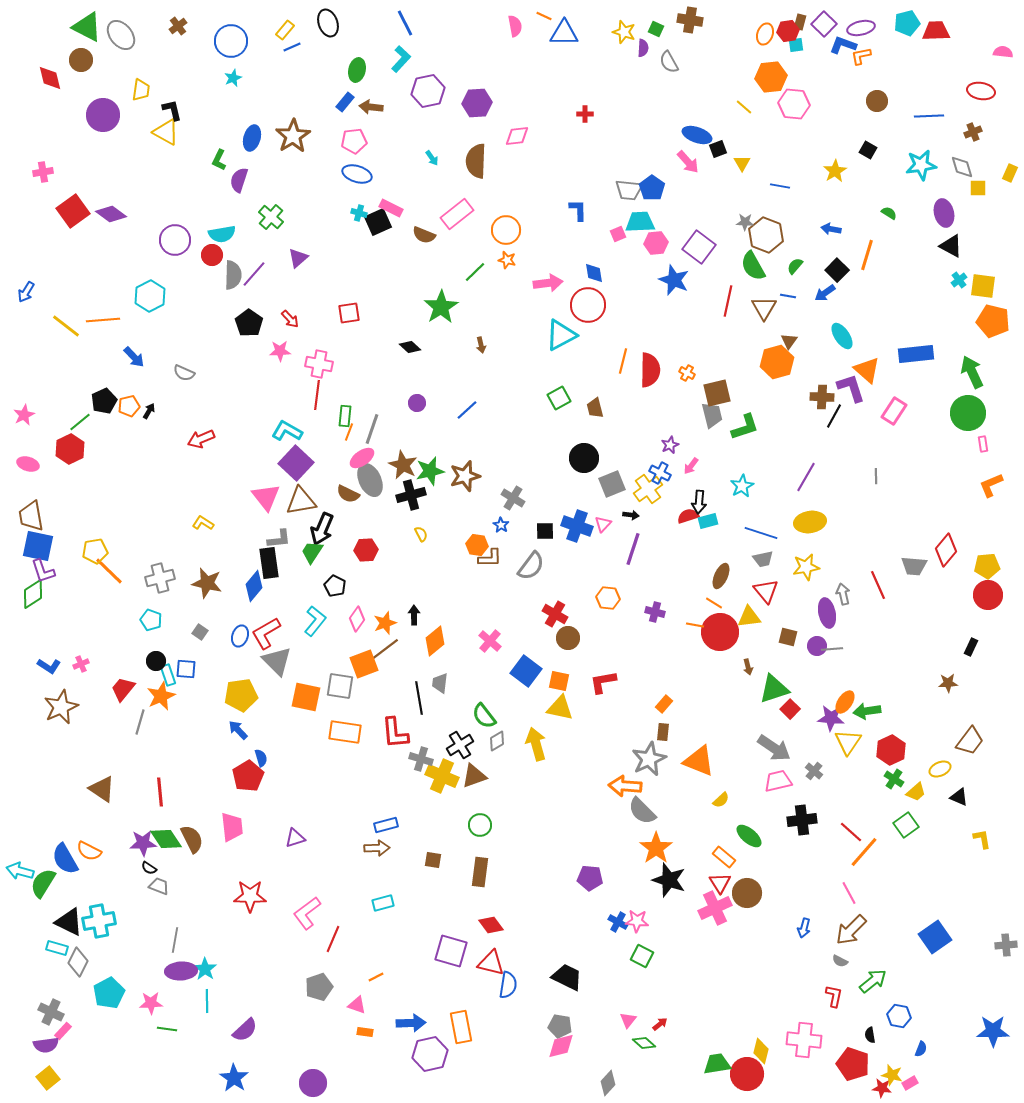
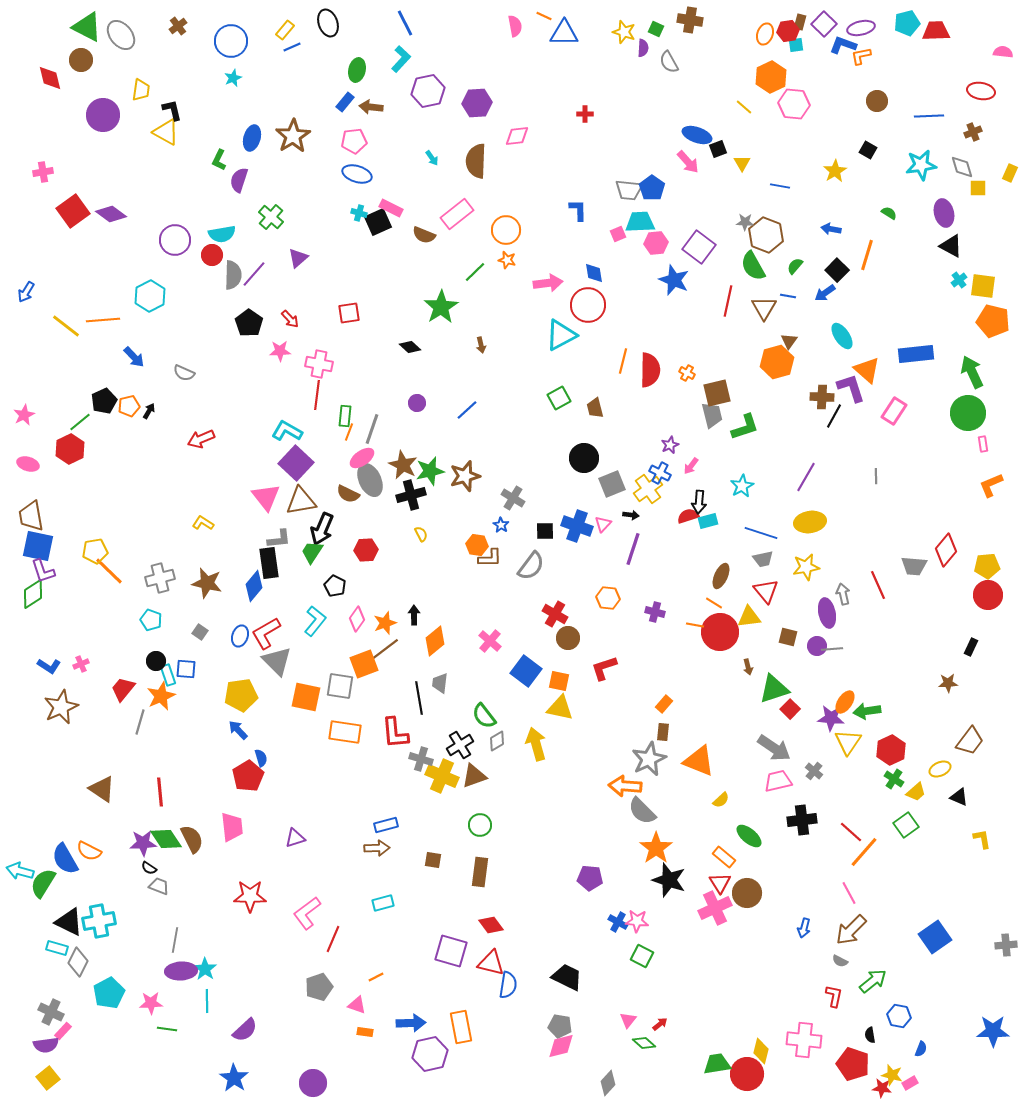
orange hexagon at (771, 77): rotated 20 degrees counterclockwise
red L-shape at (603, 682): moved 1 px right, 14 px up; rotated 8 degrees counterclockwise
